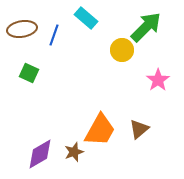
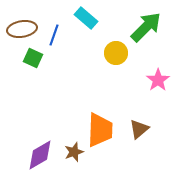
yellow circle: moved 6 px left, 3 px down
green square: moved 4 px right, 15 px up
orange trapezoid: rotated 27 degrees counterclockwise
purple diamond: moved 1 px down
